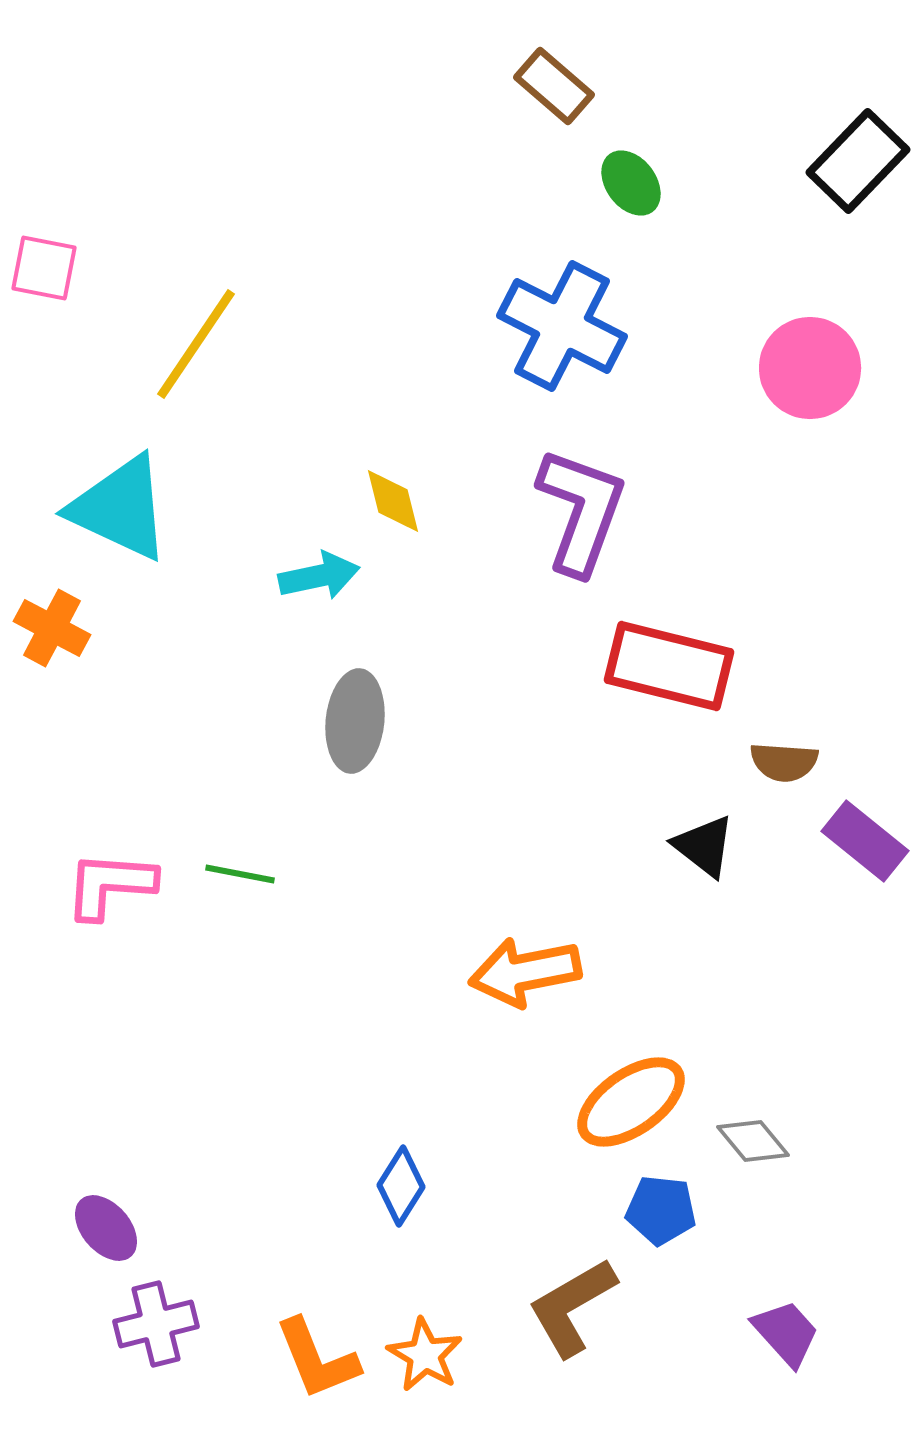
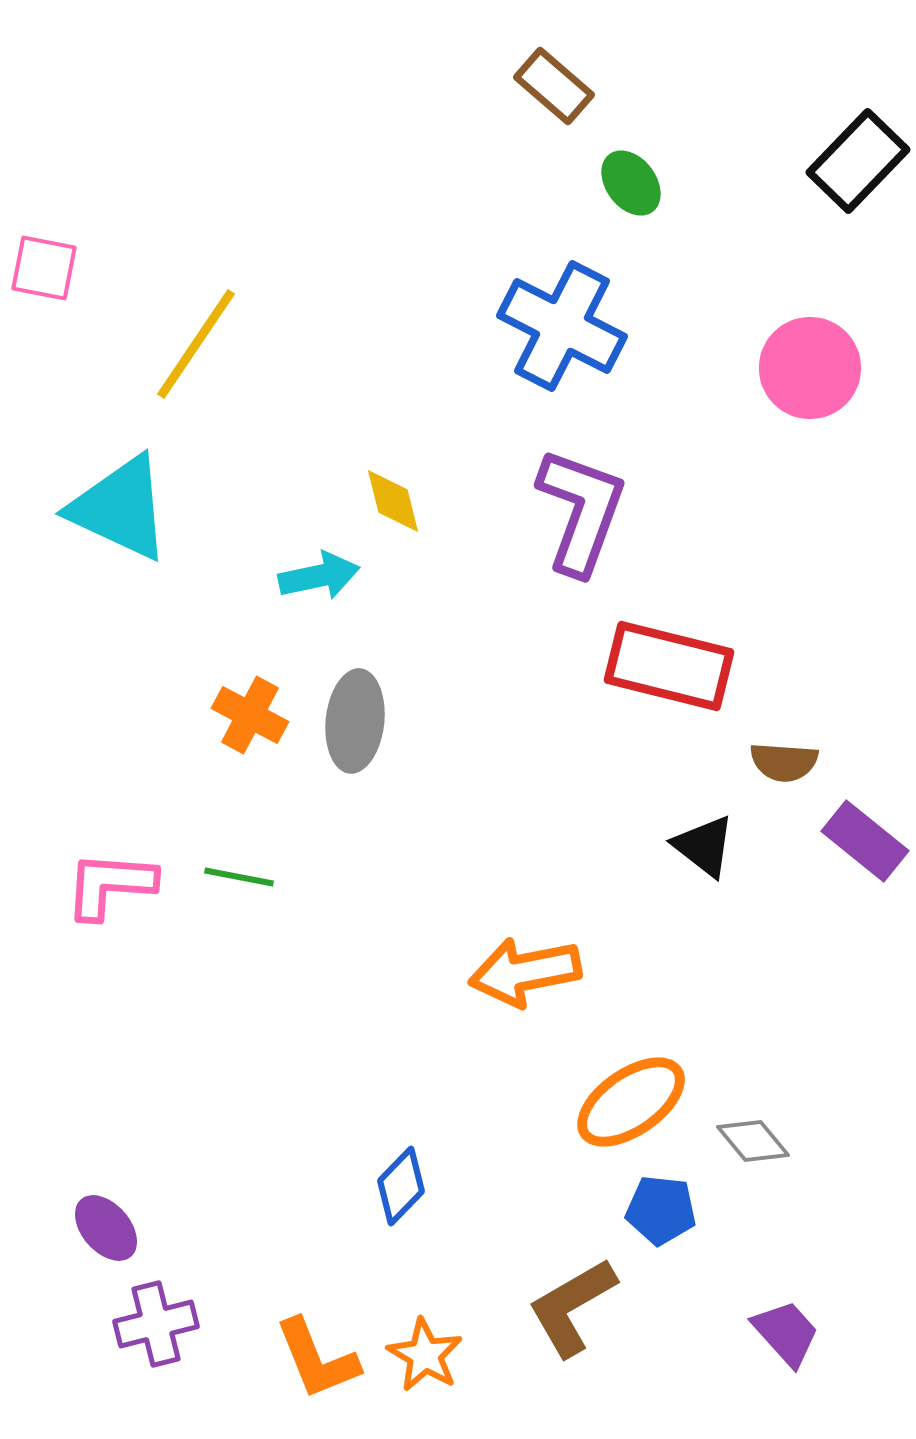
orange cross: moved 198 px right, 87 px down
green line: moved 1 px left, 3 px down
blue diamond: rotated 12 degrees clockwise
